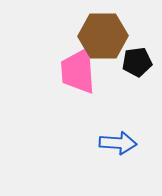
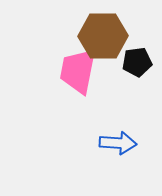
pink trapezoid: rotated 15 degrees clockwise
